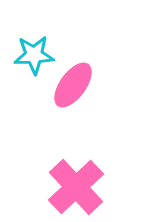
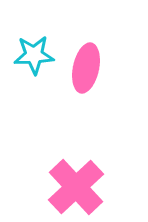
pink ellipse: moved 13 px right, 17 px up; rotated 24 degrees counterclockwise
